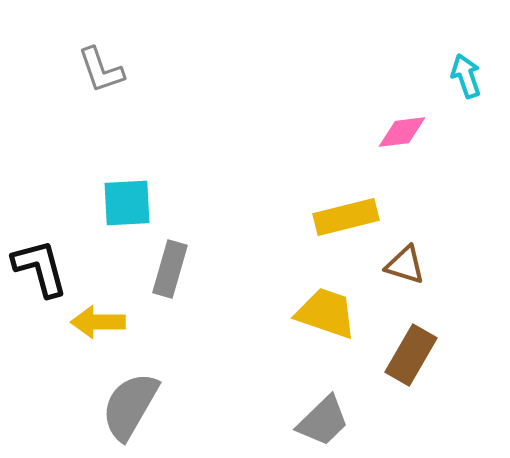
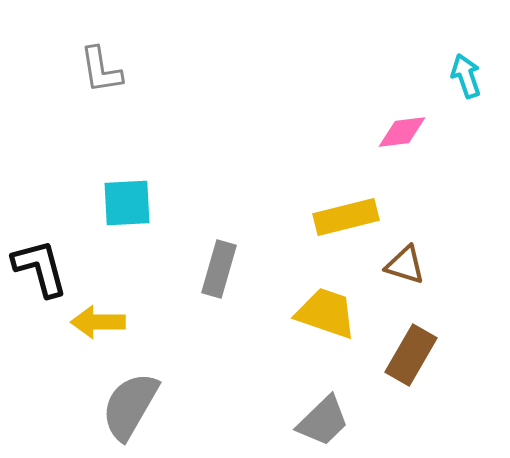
gray L-shape: rotated 10 degrees clockwise
gray rectangle: moved 49 px right
